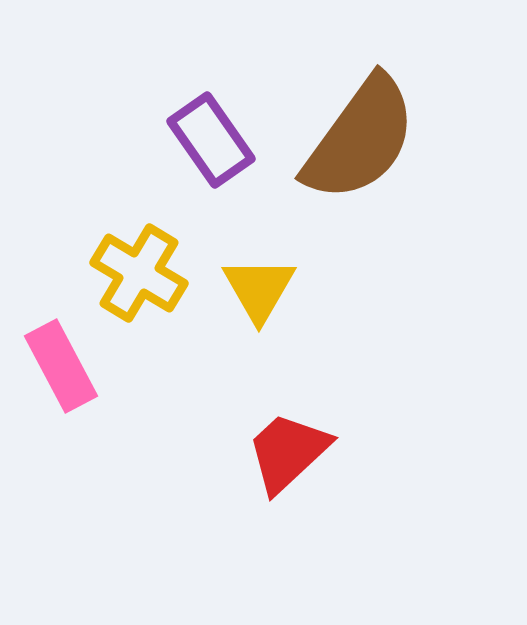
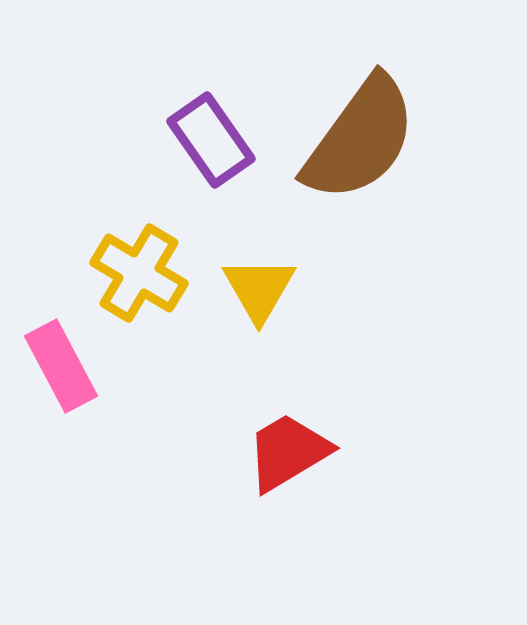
red trapezoid: rotated 12 degrees clockwise
